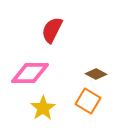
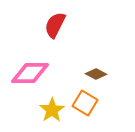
red semicircle: moved 3 px right, 5 px up
orange square: moved 3 px left, 2 px down
yellow star: moved 9 px right, 2 px down
